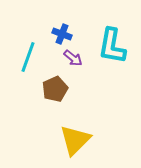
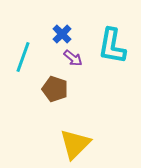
blue cross: rotated 24 degrees clockwise
cyan line: moved 5 px left
brown pentagon: rotated 30 degrees counterclockwise
yellow triangle: moved 4 px down
